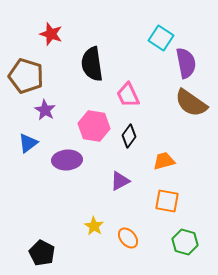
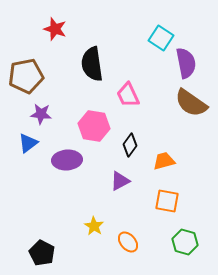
red star: moved 4 px right, 5 px up
brown pentagon: rotated 28 degrees counterclockwise
purple star: moved 4 px left, 4 px down; rotated 25 degrees counterclockwise
black diamond: moved 1 px right, 9 px down
orange ellipse: moved 4 px down
